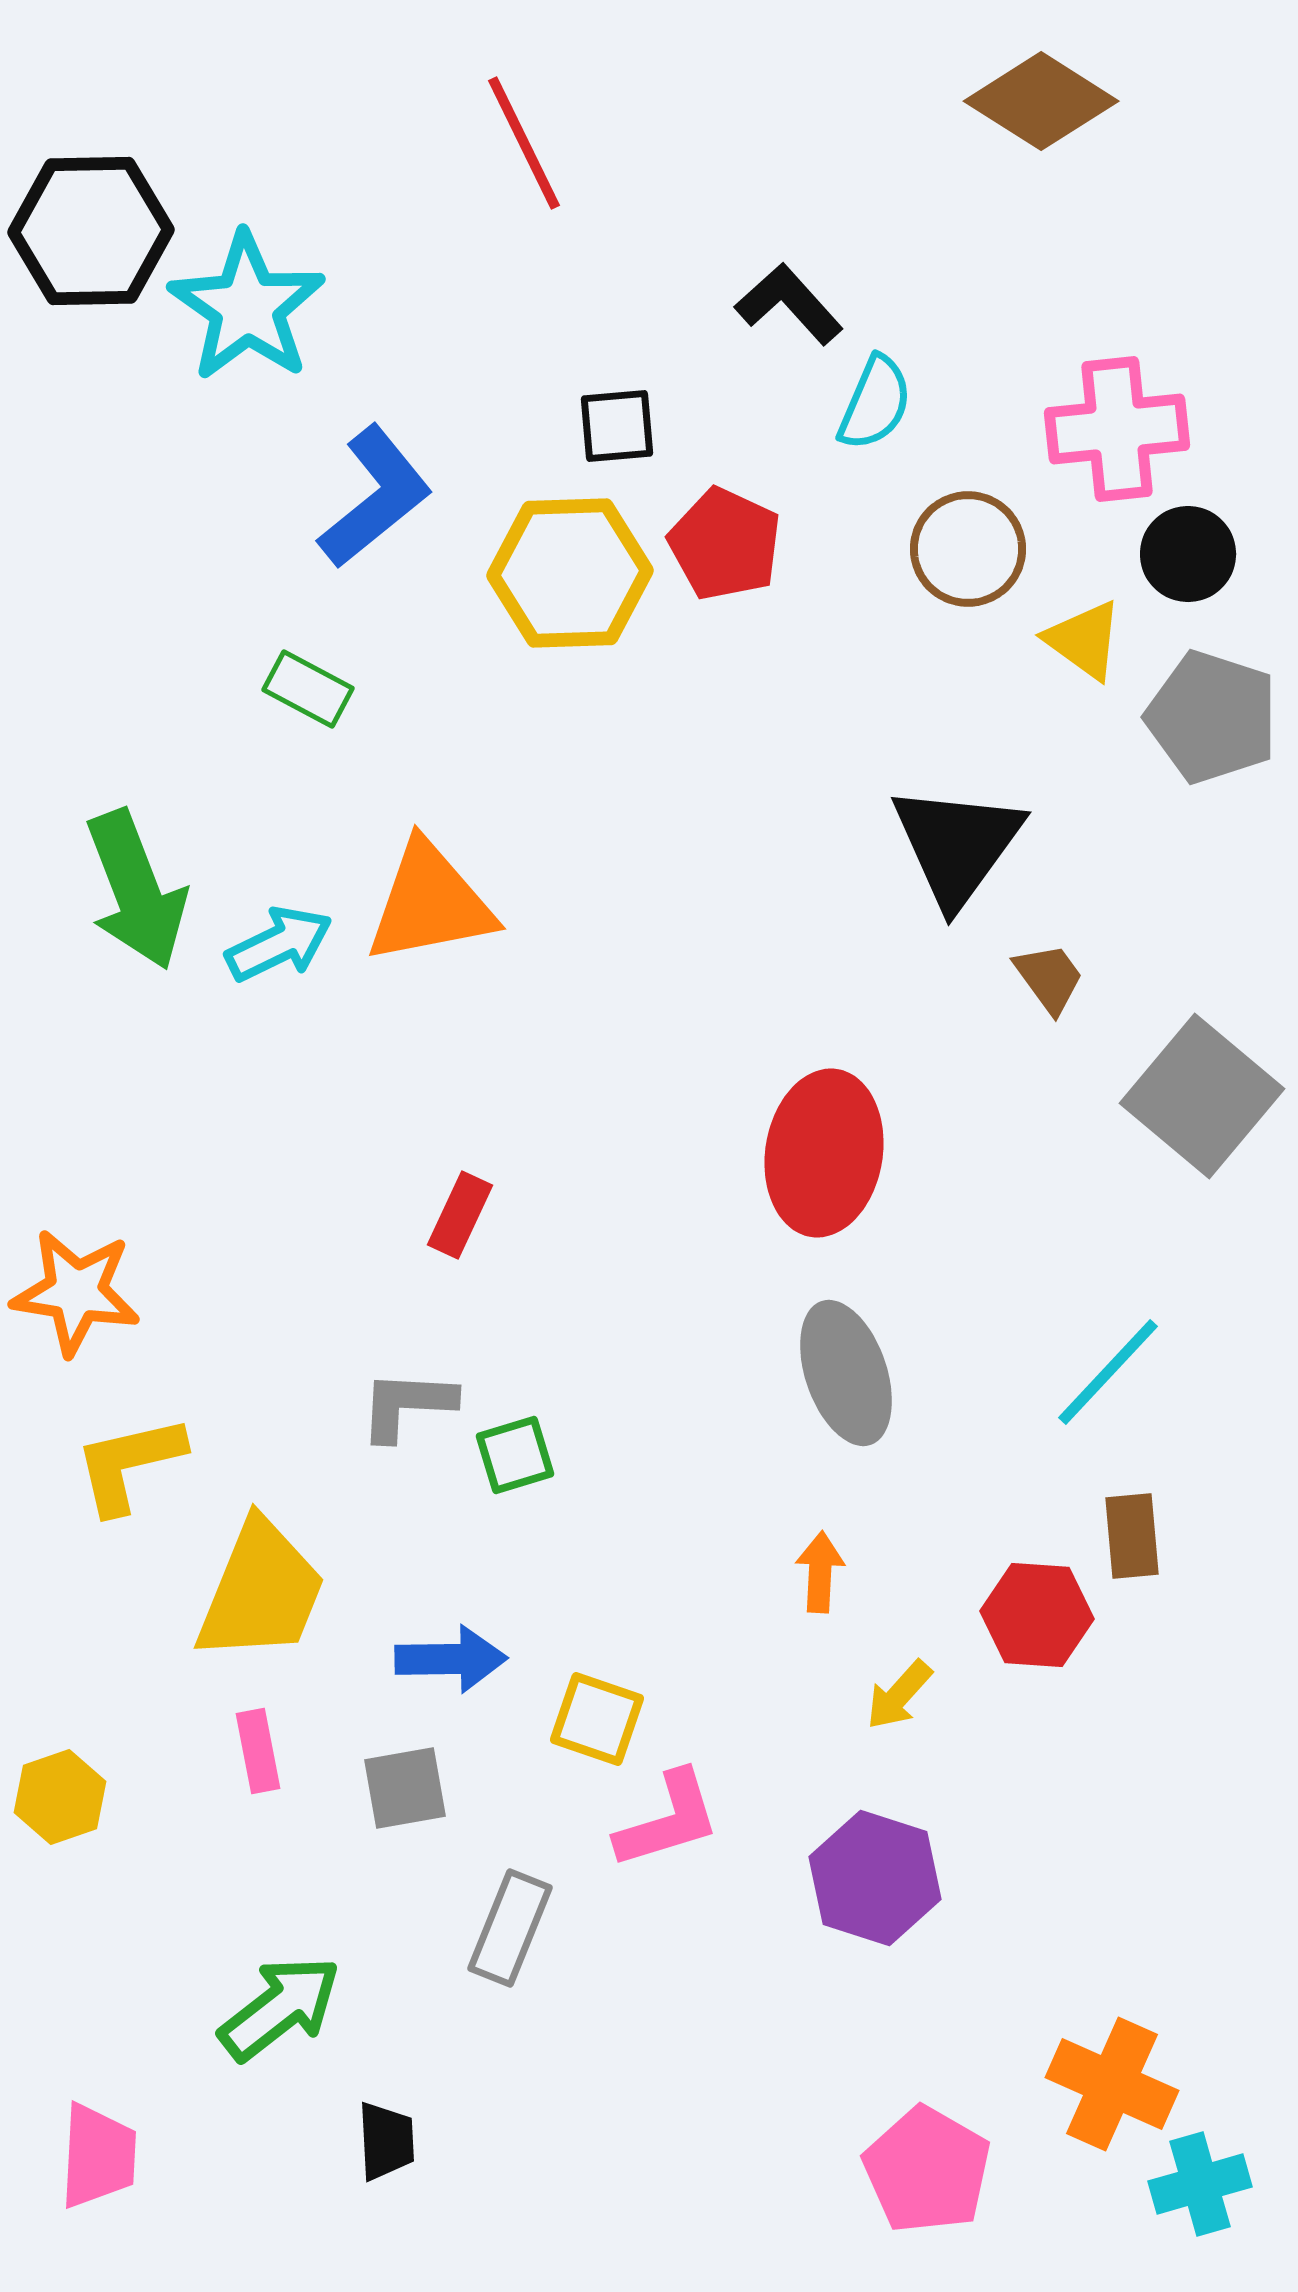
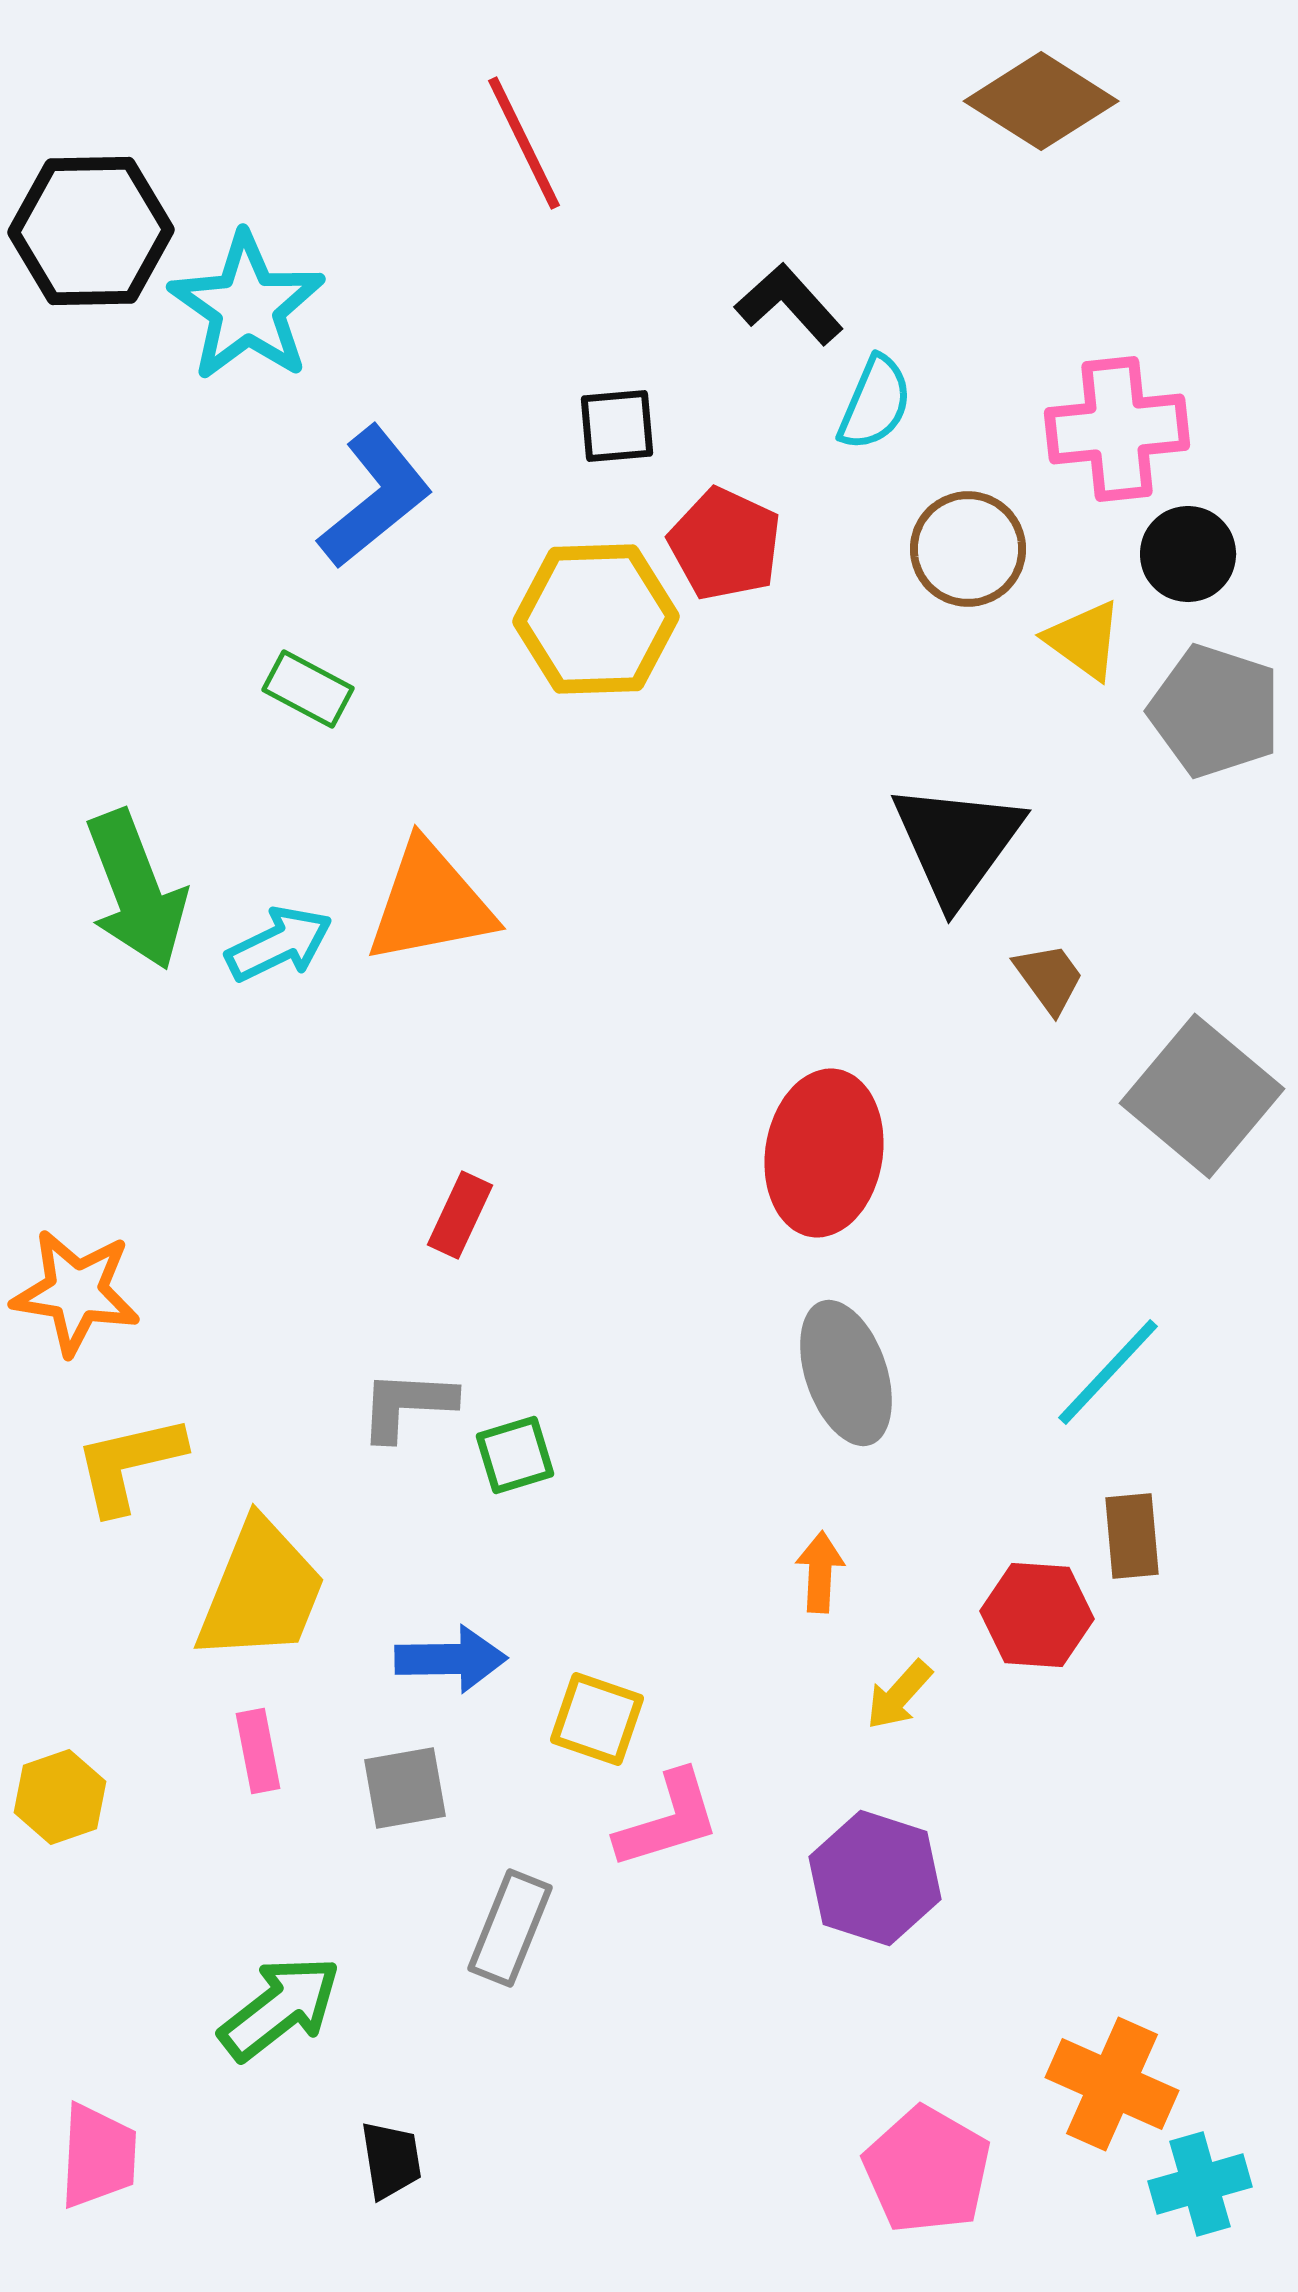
yellow hexagon at (570, 573): moved 26 px right, 46 px down
gray pentagon at (1212, 717): moved 3 px right, 6 px up
black triangle at (957, 845): moved 2 px up
black trapezoid at (386, 2141): moved 5 px right, 19 px down; rotated 6 degrees counterclockwise
